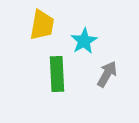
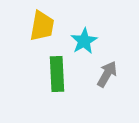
yellow trapezoid: moved 1 px down
